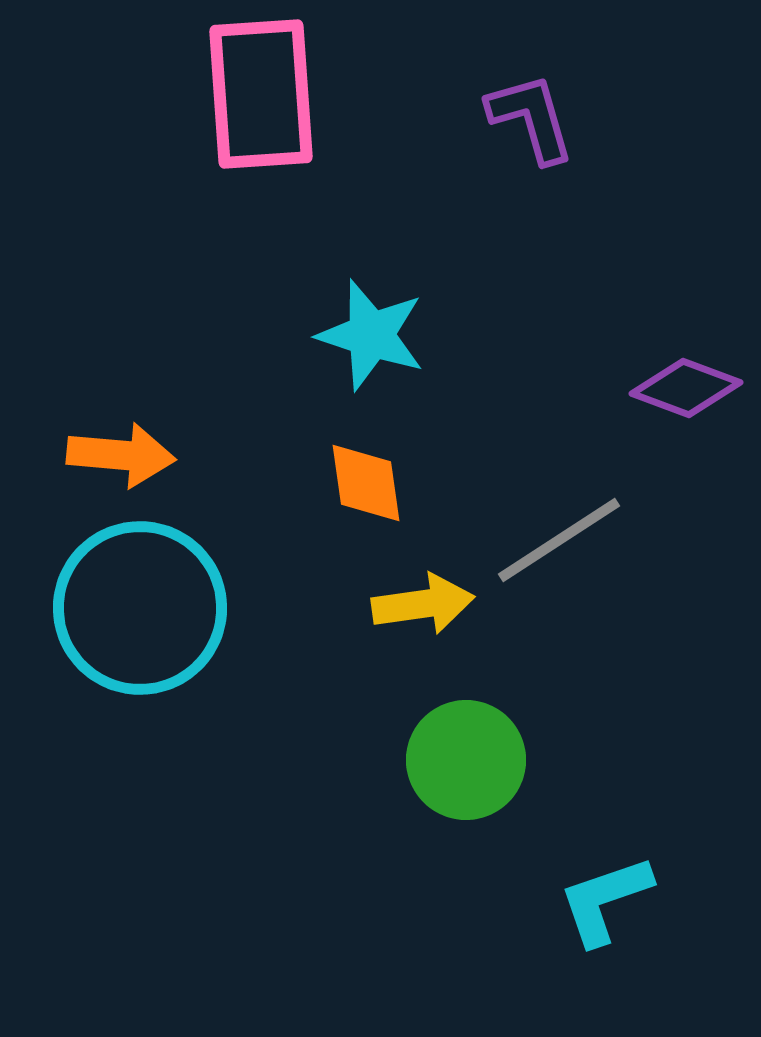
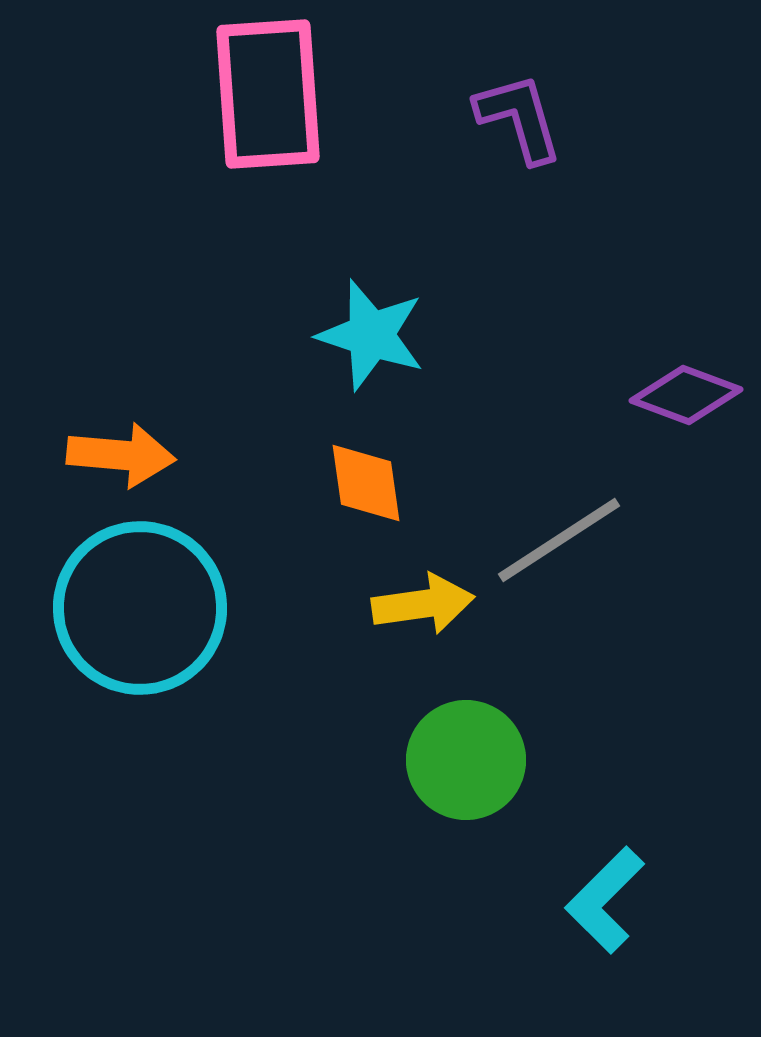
pink rectangle: moved 7 px right
purple L-shape: moved 12 px left
purple diamond: moved 7 px down
cyan L-shape: rotated 26 degrees counterclockwise
